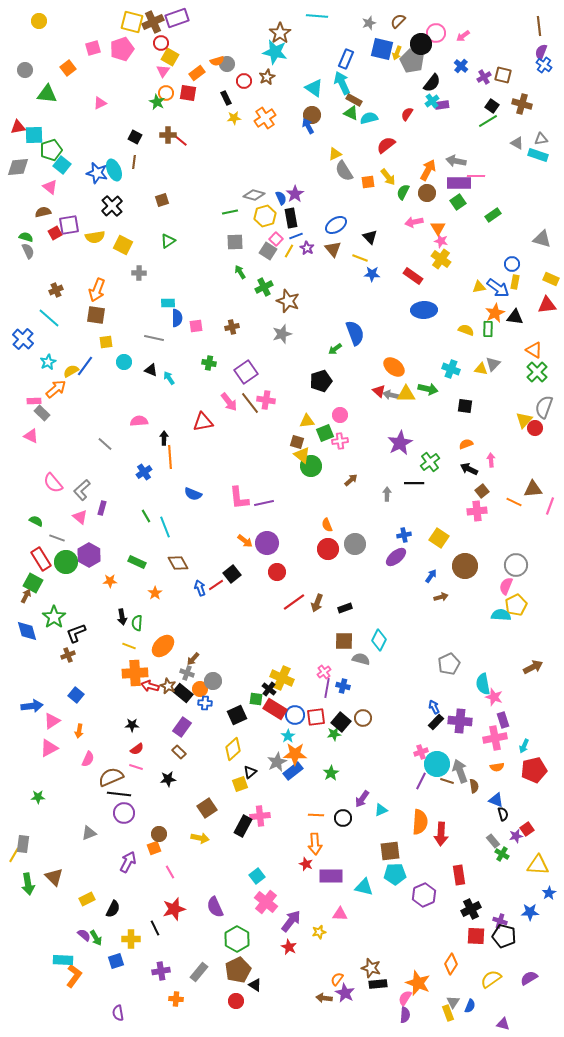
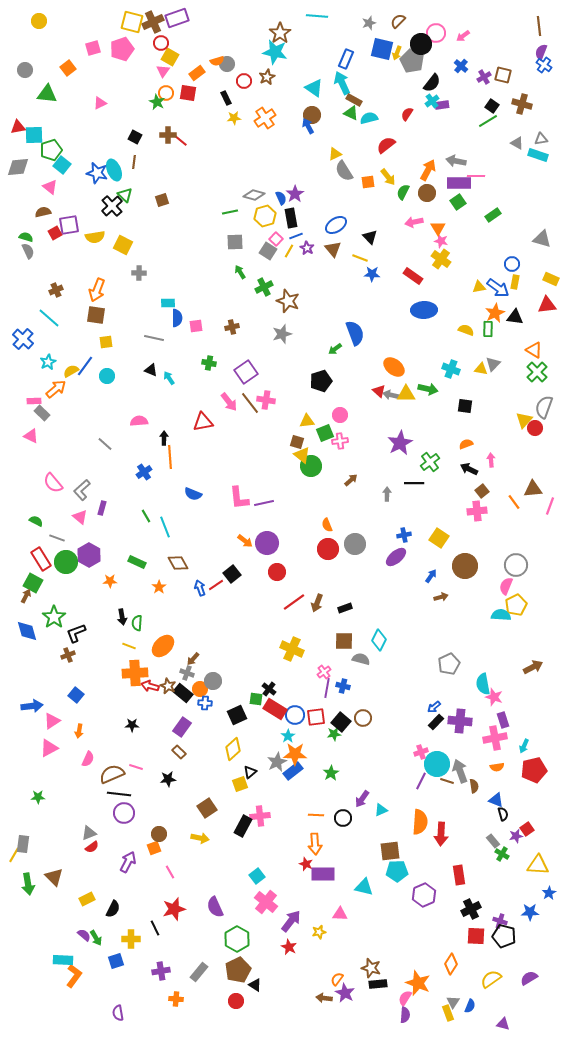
green triangle at (168, 241): moved 43 px left, 46 px up; rotated 42 degrees counterclockwise
cyan circle at (124, 362): moved 17 px left, 14 px down
orange line at (514, 502): rotated 28 degrees clockwise
orange star at (155, 593): moved 4 px right, 6 px up
yellow cross at (282, 678): moved 10 px right, 29 px up
blue arrow at (434, 707): rotated 104 degrees counterclockwise
red semicircle at (137, 749): moved 45 px left, 98 px down
brown semicircle at (111, 777): moved 1 px right, 3 px up
cyan pentagon at (395, 874): moved 2 px right, 3 px up
purple rectangle at (331, 876): moved 8 px left, 2 px up
